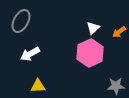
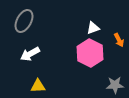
gray ellipse: moved 3 px right
white triangle: rotated 24 degrees clockwise
orange arrow: moved 8 px down; rotated 80 degrees counterclockwise
pink hexagon: rotated 8 degrees counterclockwise
gray star: moved 1 px left, 1 px up
